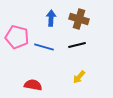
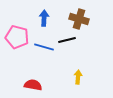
blue arrow: moved 7 px left
black line: moved 10 px left, 5 px up
yellow arrow: moved 1 px left; rotated 144 degrees clockwise
